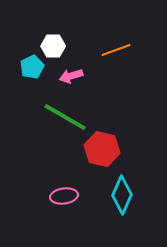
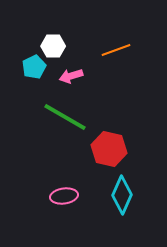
cyan pentagon: moved 2 px right
red hexagon: moved 7 px right
